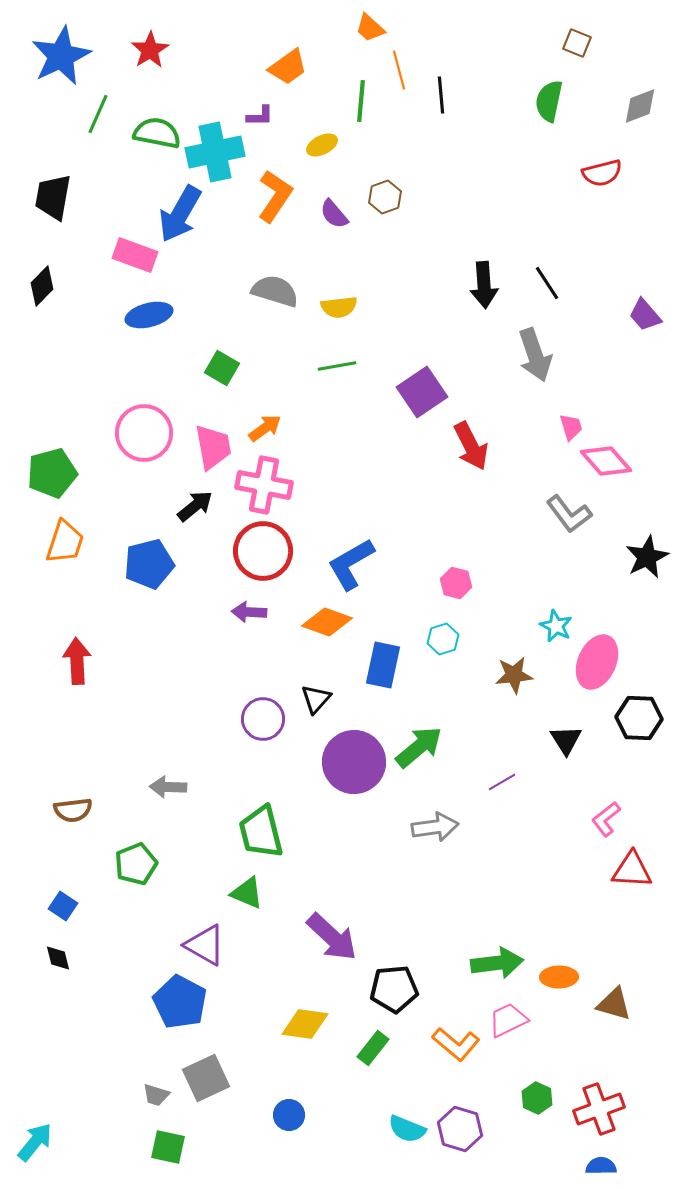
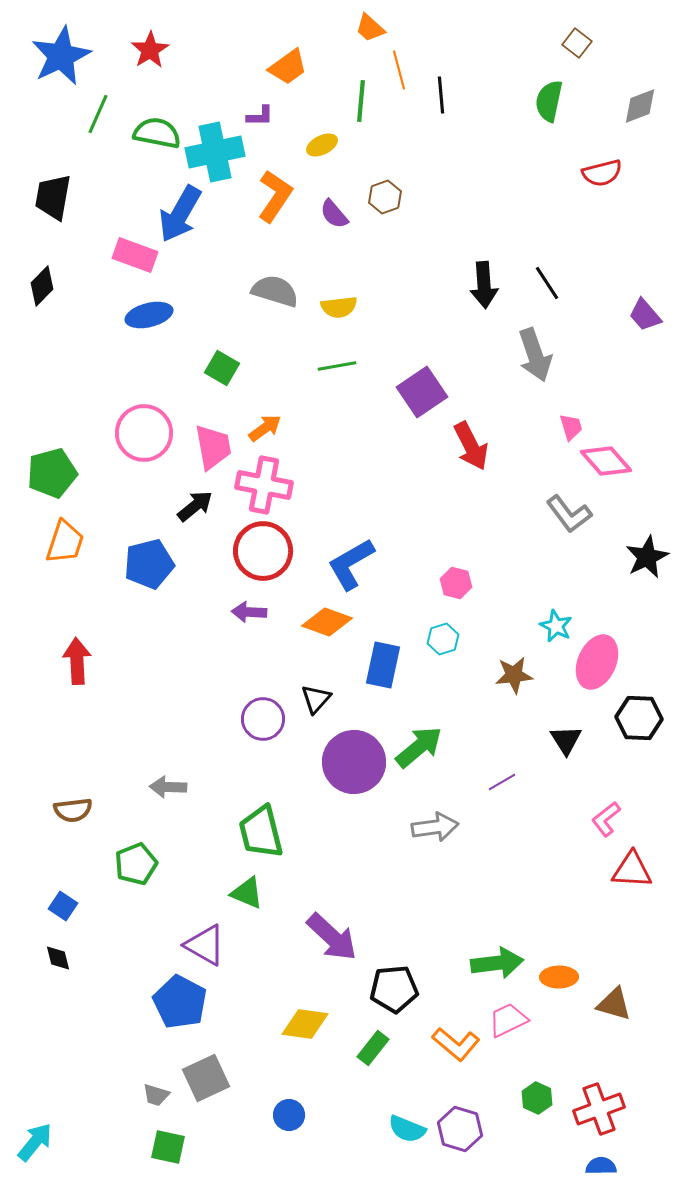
brown square at (577, 43): rotated 16 degrees clockwise
